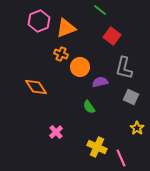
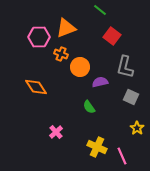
pink hexagon: moved 16 px down; rotated 20 degrees clockwise
gray L-shape: moved 1 px right, 1 px up
pink line: moved 1 px right, 2 px up
